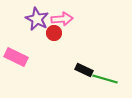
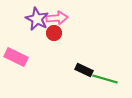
pink arrow: moved 5 px left, 1 px up
